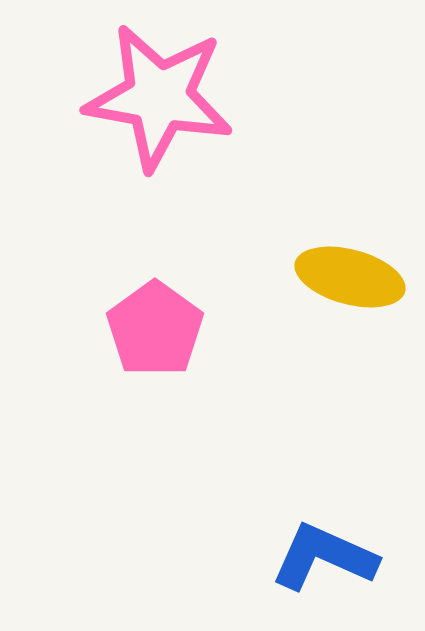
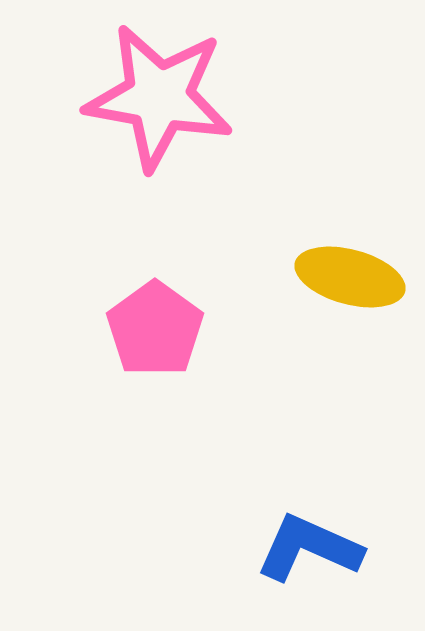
blue L-shape: moved 15 px left, 9 px up
